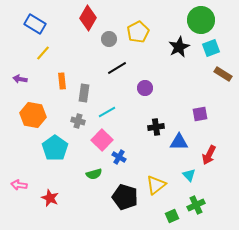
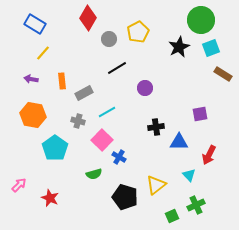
purple arrow: moved 11 px right
gray rectangle: rotated 54 degrees clockwise
pink arrow: rotated 126 degrees clockwise
